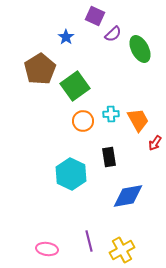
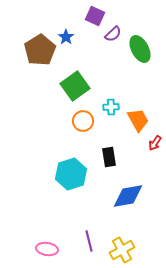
brown pentagon: moved 19 px up
cyan cross: moved 7 px up
cyan hexagon: rotated 16 degrees clockwise
